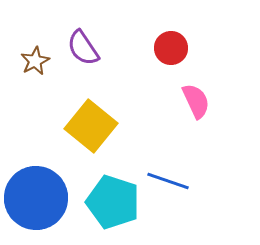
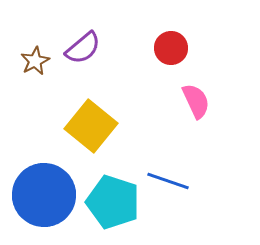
purple semicircle: rotated 96 degrees counterclockwise
blue circle: moved 8 px right, 3 px up
